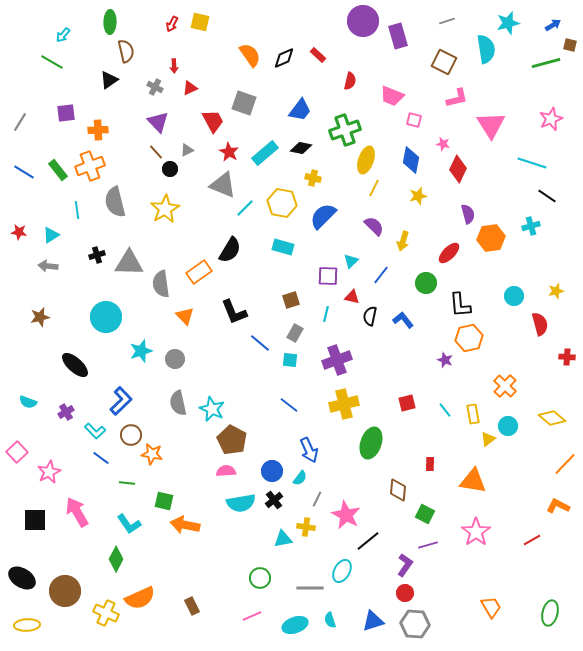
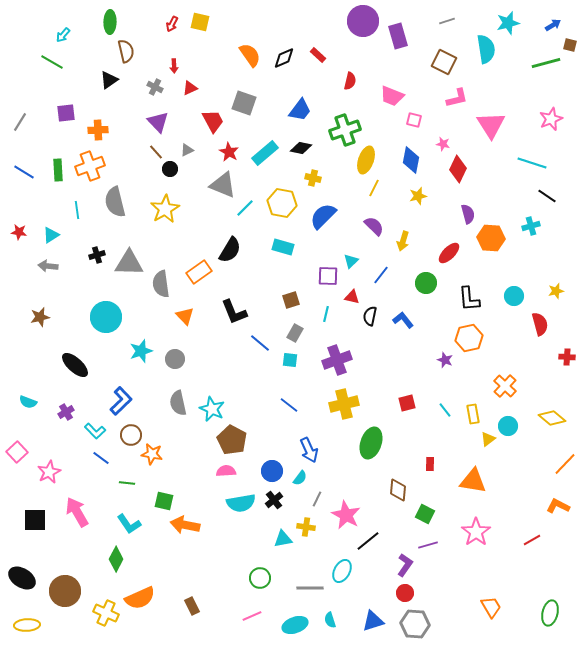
green rectangle at (58, 170): rotated 35 degrees clockwise
orange hexagon at (491, 238): rotated 12 degrees clockwise
black L-shape at (460, 305): moved 9 px right, 6 px up
